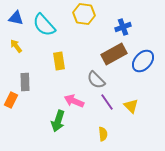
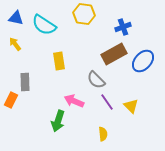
cyan semicircle: rotated 15 degrees counterclockwise
yellow arrow: moved 1 px left, 2 px up
